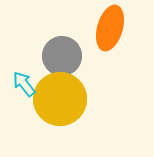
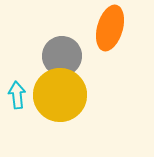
cyan arrow: moved 7 px left, 11 px down; rotated 32 degrees clockwise
yellow circle: moved 4 px up
